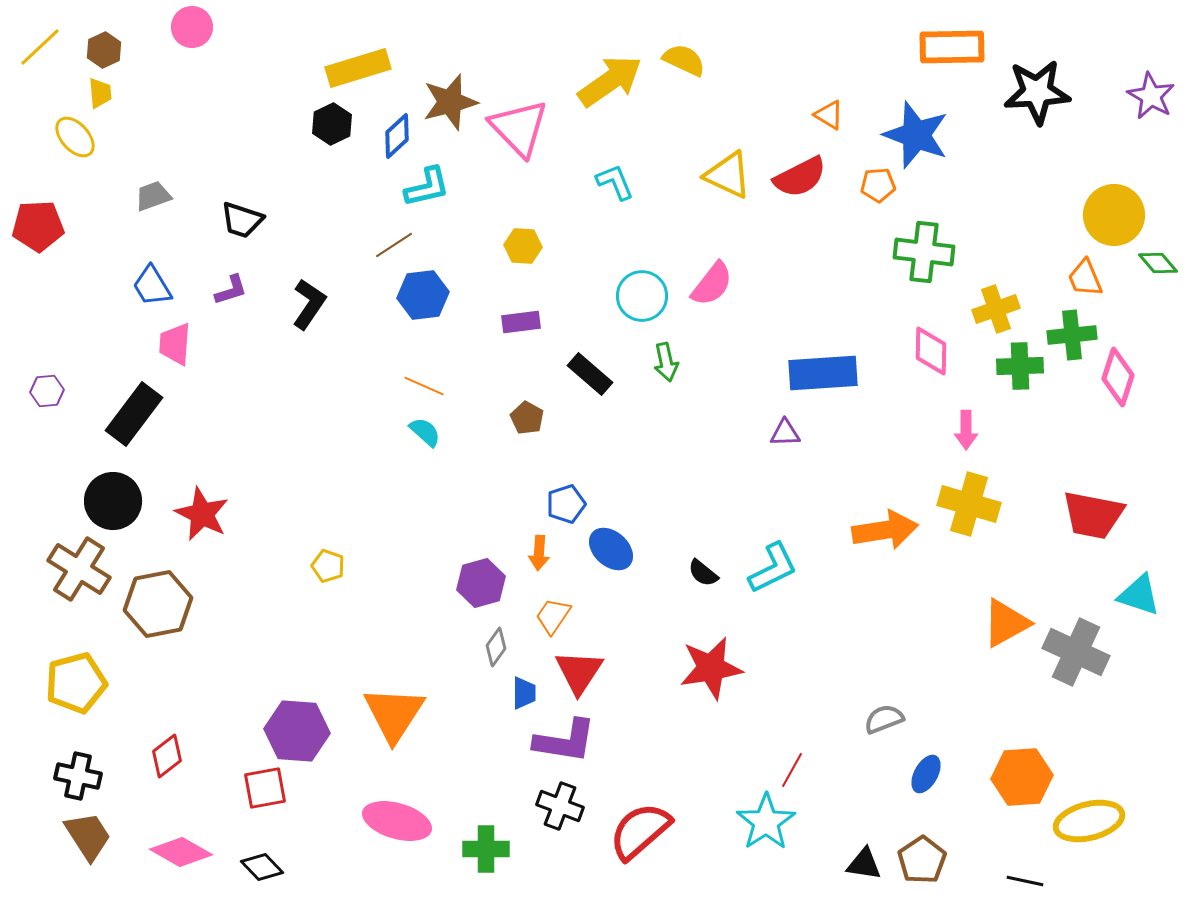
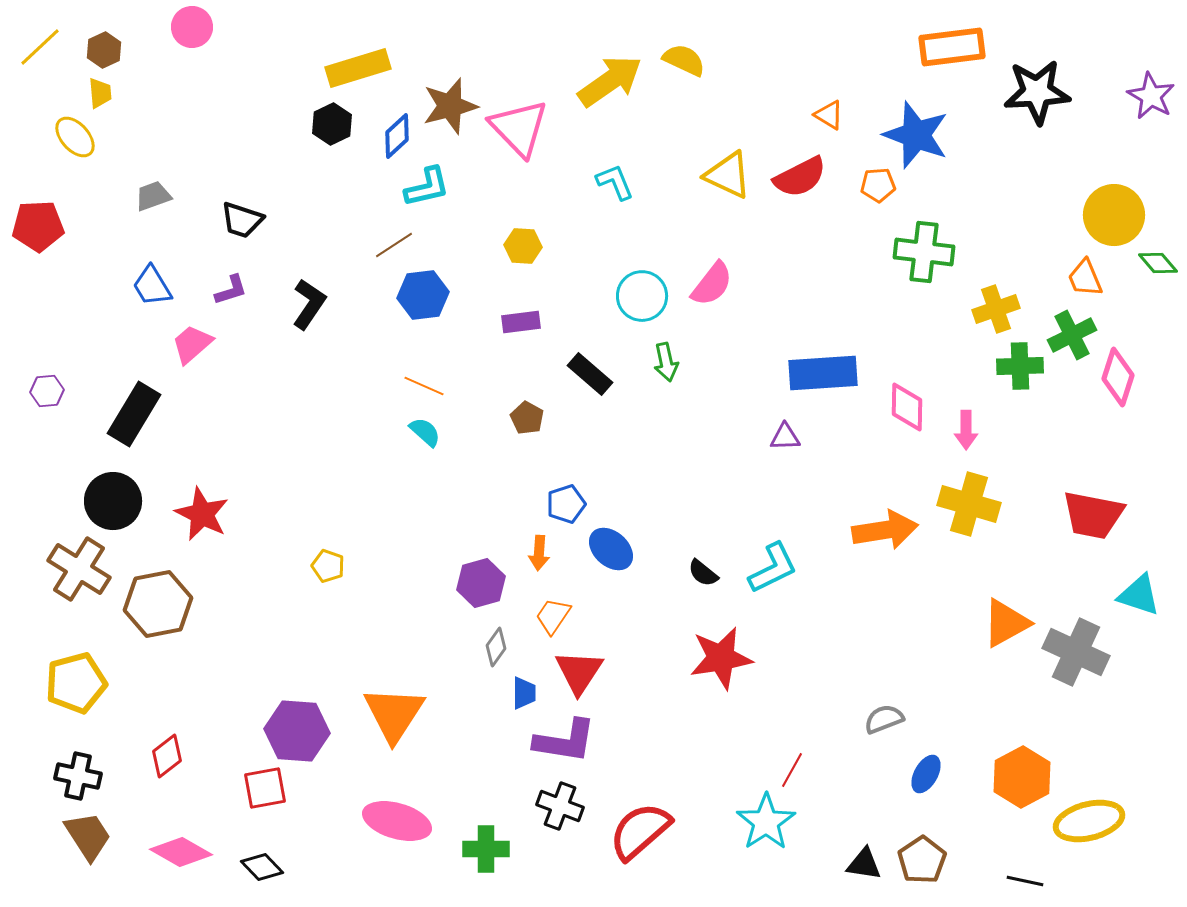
orange rectangle at (952, 47): rotated 6 degrees counterclockwise
brown star at (450, 102): moved 4 px down
green cross at (1072, 335): rotated 21 degrees counterclockwise
pink trapezoid at (175, 344): moved 17 px right; rotated 45 degrees clockwise
pink diamond at (931, 351): moved 24 px left, 56 px down
black rectangle at (134, 414): rotated 6 degrees counterclockwise
purple triangle at (785, 433): moved 4 px down
red star at (711, 668): moved 10 px right, 10 px up
orange hexagon at (1022, 777): rotated 24 degrees counterclockwise
